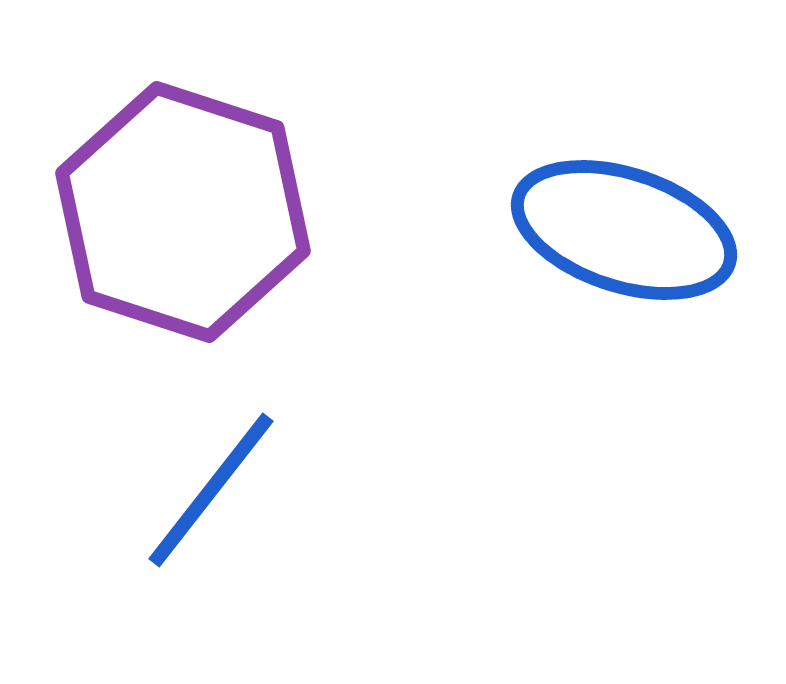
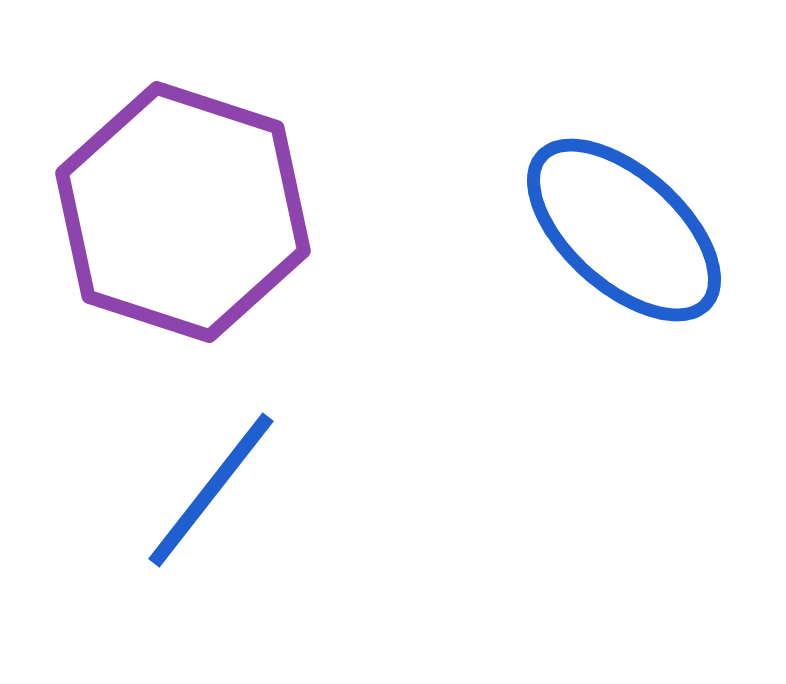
blue ellipse: rotated 24 degrees clockwise
